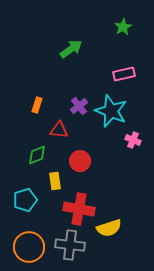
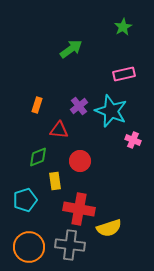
green diamond: moved 1 px right, 2 px down
